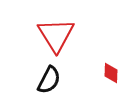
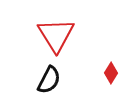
red diamond: rotated 30 degrees clockwise
